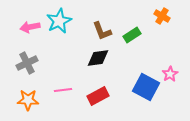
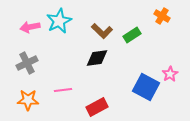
brown L-shape: rotated 25 degrees counterclockwise
black diamond: moved 1 px left
red rectangle: moved 1 px left, 11 px down
